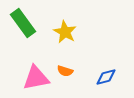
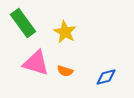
pink triangle: moved 15 px up; rotated 28 degrees clockwise
